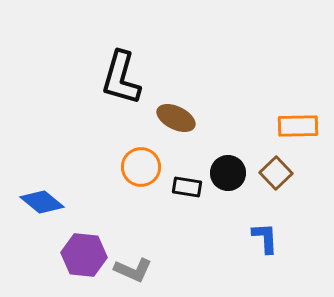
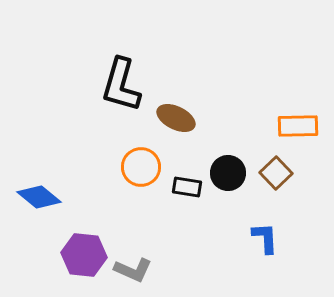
black L-shape: moved 7 px down
blue diamond: moved 3 px left, 5 px up
